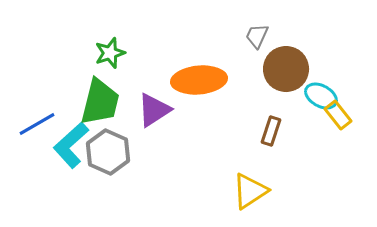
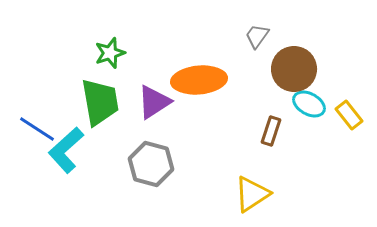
gray trapezoid: rotated 12 degrees clockwise
brown circle: moved 8 px right
cyan ellipse: moved 12 px left, 8 px down
green trapezoid: rotated 24 degrees counterclockwise
purple triangle: moved 8 px up
yellow rectangle: moved 11 px right
blue line: moved 5 px down; rotated 63 degrees clockwise
cyan L-shape: moved 5 px left, 5 px down
gray hexagon: moved 43 px right, 12 px down; rotated 9 degrees counterclockwise
yellow triangle: moved 2 px right, 3 px down
